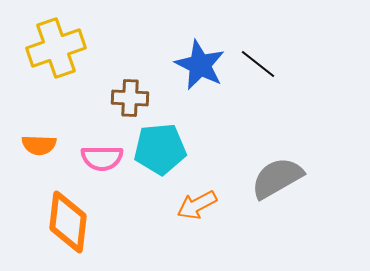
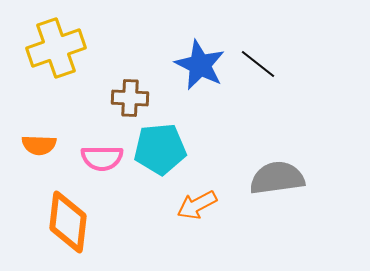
gray semicircle: rotated 22 degrees clockwise
